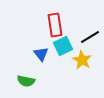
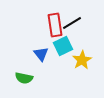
black line: moved 18 px left, 14 px up
yellow star: rotated 12 degrees clockwise
green semicircle: moved 2 px left, 3 px up
